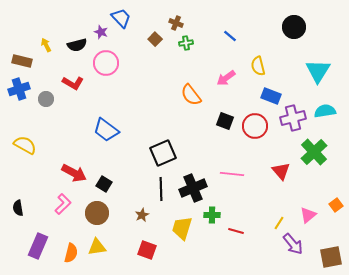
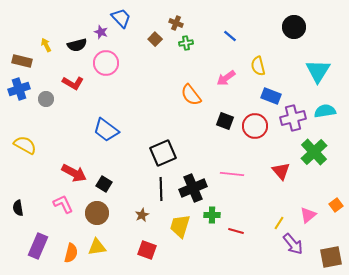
pink L-shape at (63, 204): rotated 70 degrees counterclockwise
yellow trapezoid at (182, 228): moved 2 px left, 2 px up
